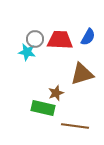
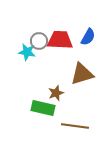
gray circle: moved 4 px right, 2 px down
